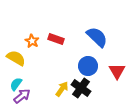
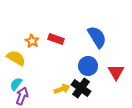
blue semicircle: rotated 15 degrees clockwise
red triangle: moved 1 px left, 1 px down
yellow arrow: rotated 35 degrees clockwise
purple arrow: rotated 30 degrees counterclockwise
